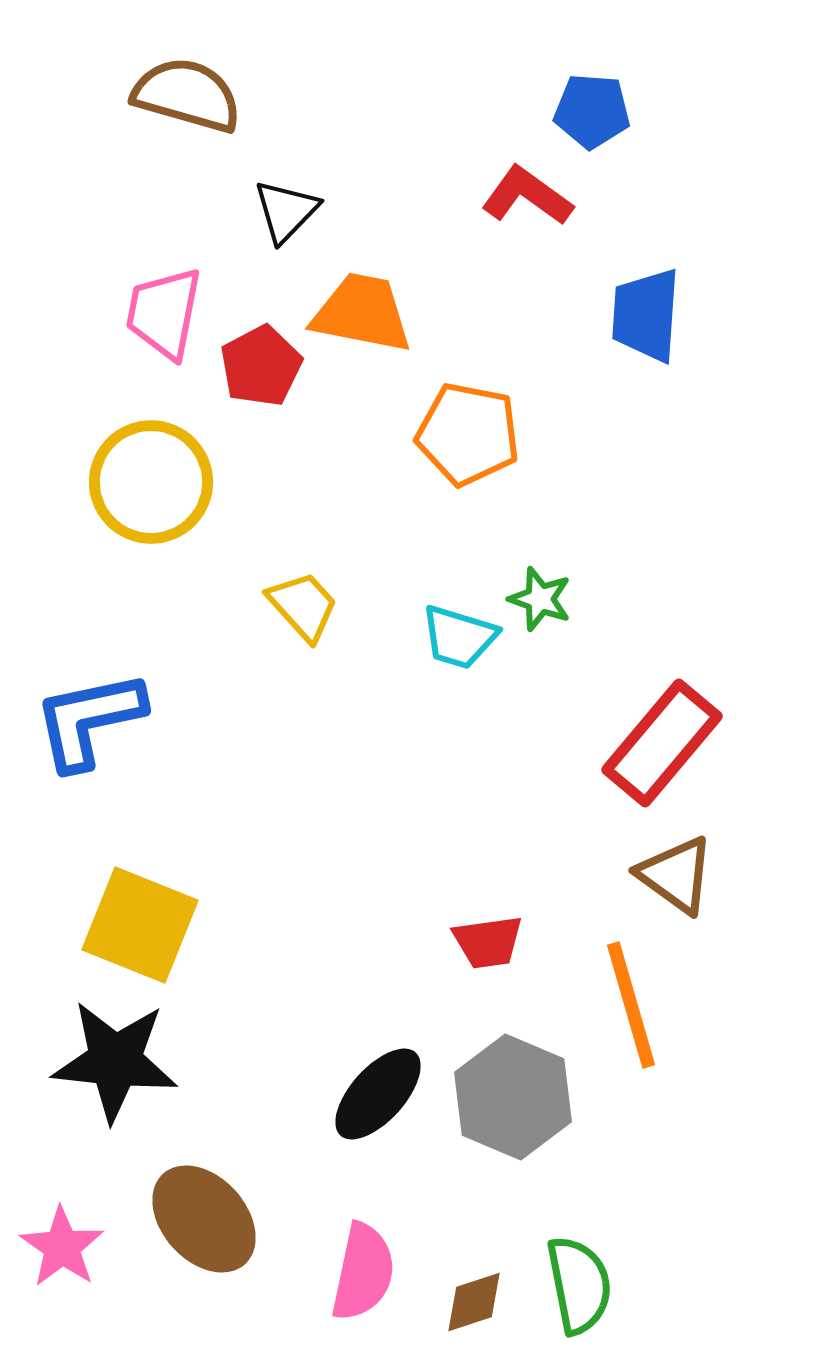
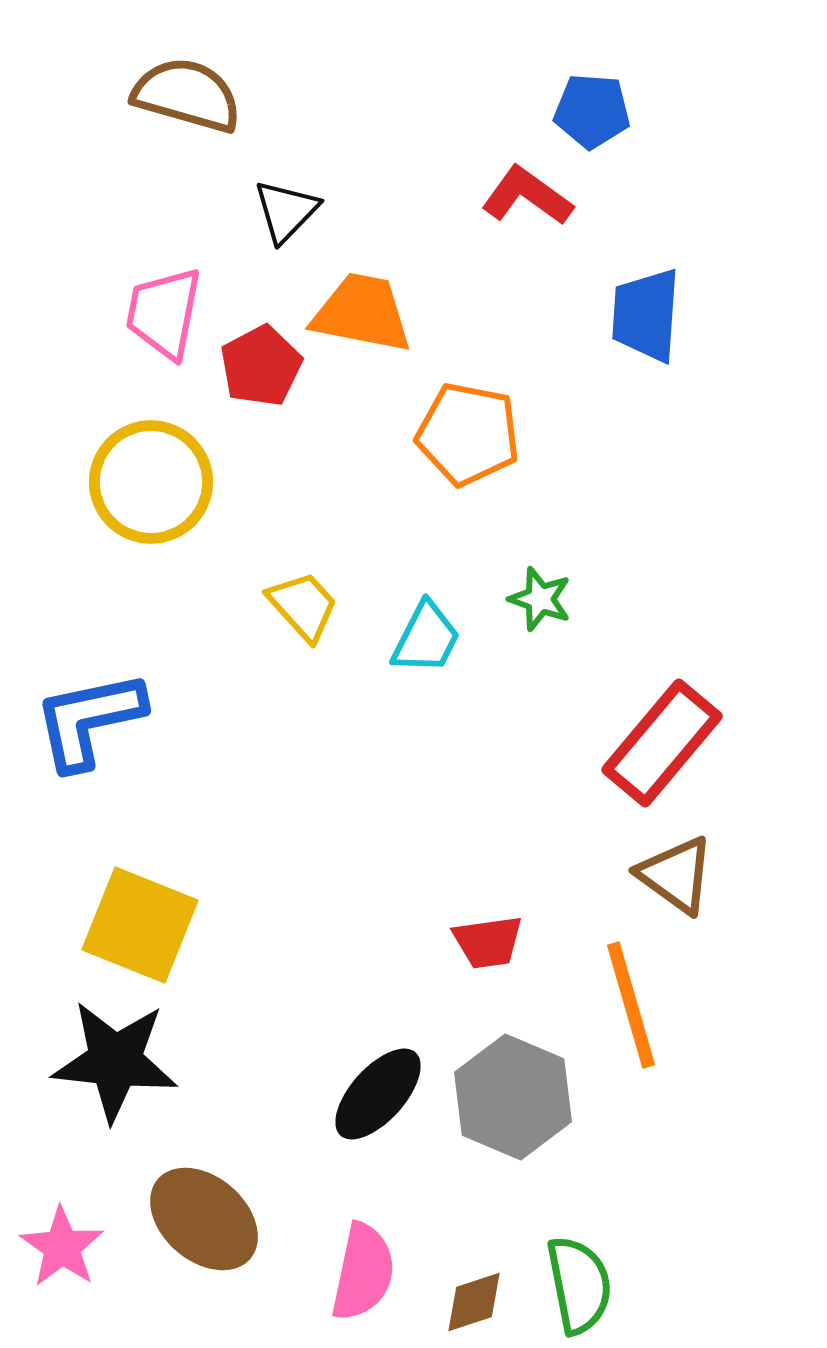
cyan trapezoid: moved 33 px left, 1 px down; rotated 80 degrees counterclockwise
brown ellipse: rotated 7 degrees counterclockwise
